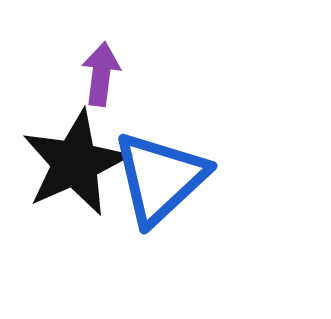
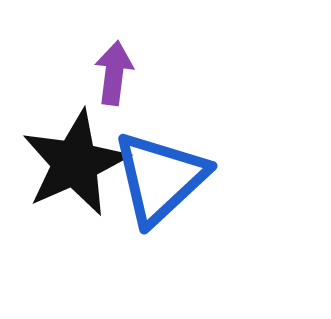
purple arrow: moved 13 px right, 1 px up
